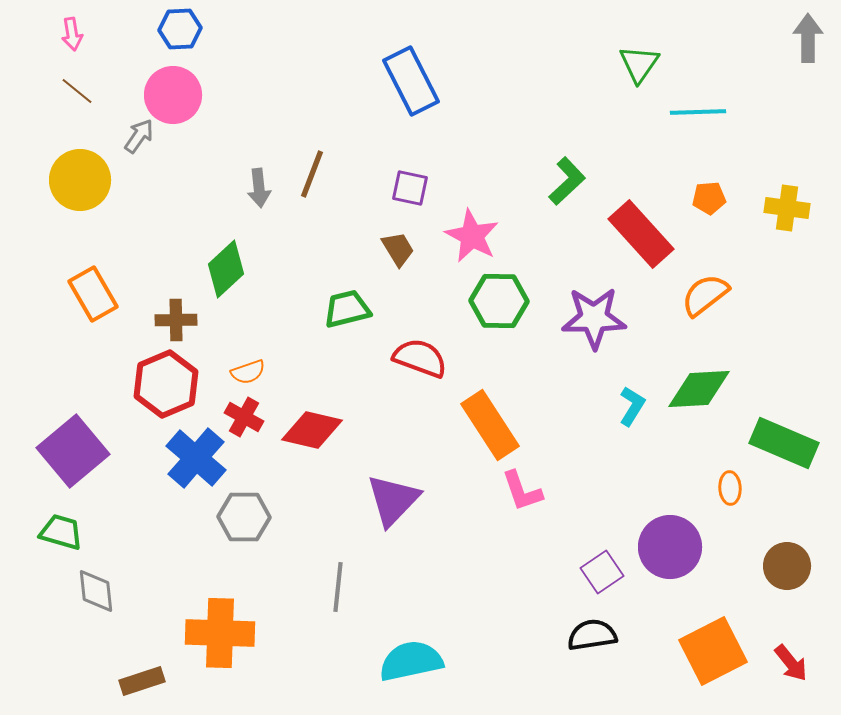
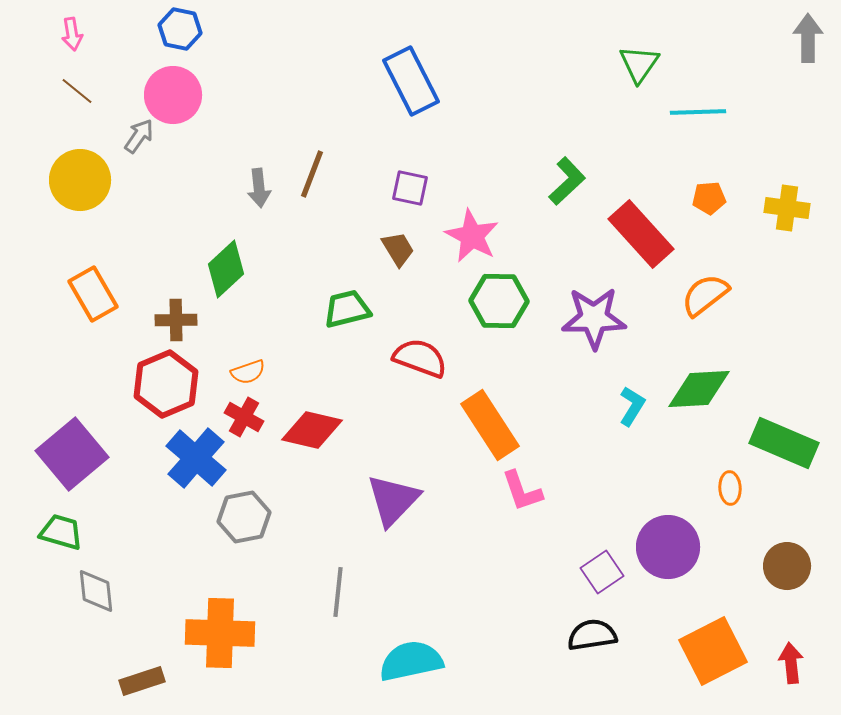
blue hexagon at (180, 29): rotated 15 degrees clockwise
purple square at (73, 451): moved 1 px left, 3 px down
gray hexagon at (244, 517): rotated 12 degrees counterclockwise
purple circle at (670, 547): moved 2 px left
gray line at (338, 587): moved 5 px down
red arrow at (791, 663): rotated 147 degrees counterclockwise
